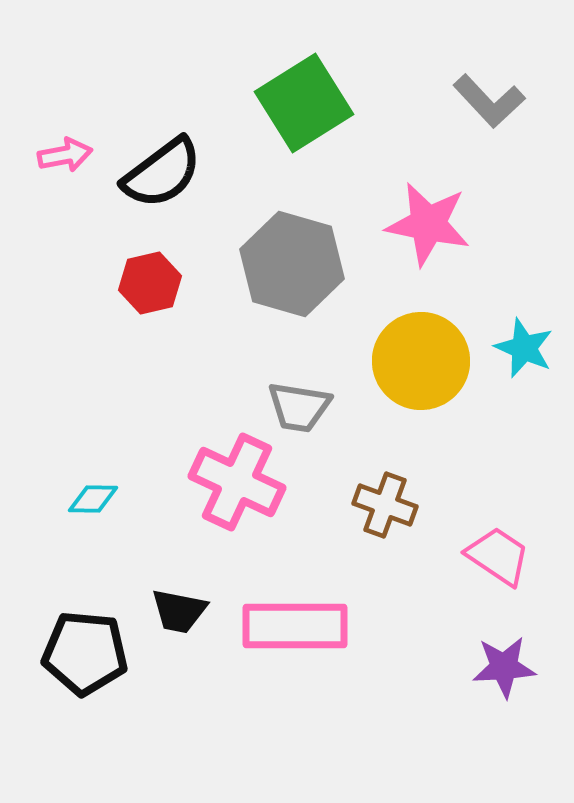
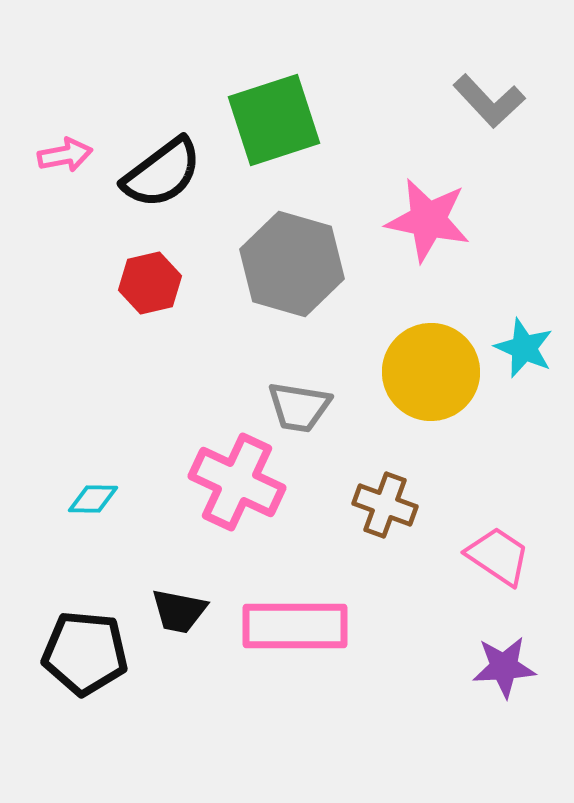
green square: moved 30 px left, 17 px down; rotated 14 degrees clockwise
pink star: moved 4 px up
yellow circle: moved 10 px right, 11 px down
